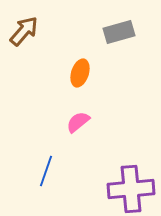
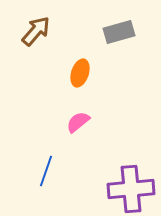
brown arrow: moved 12 px right
